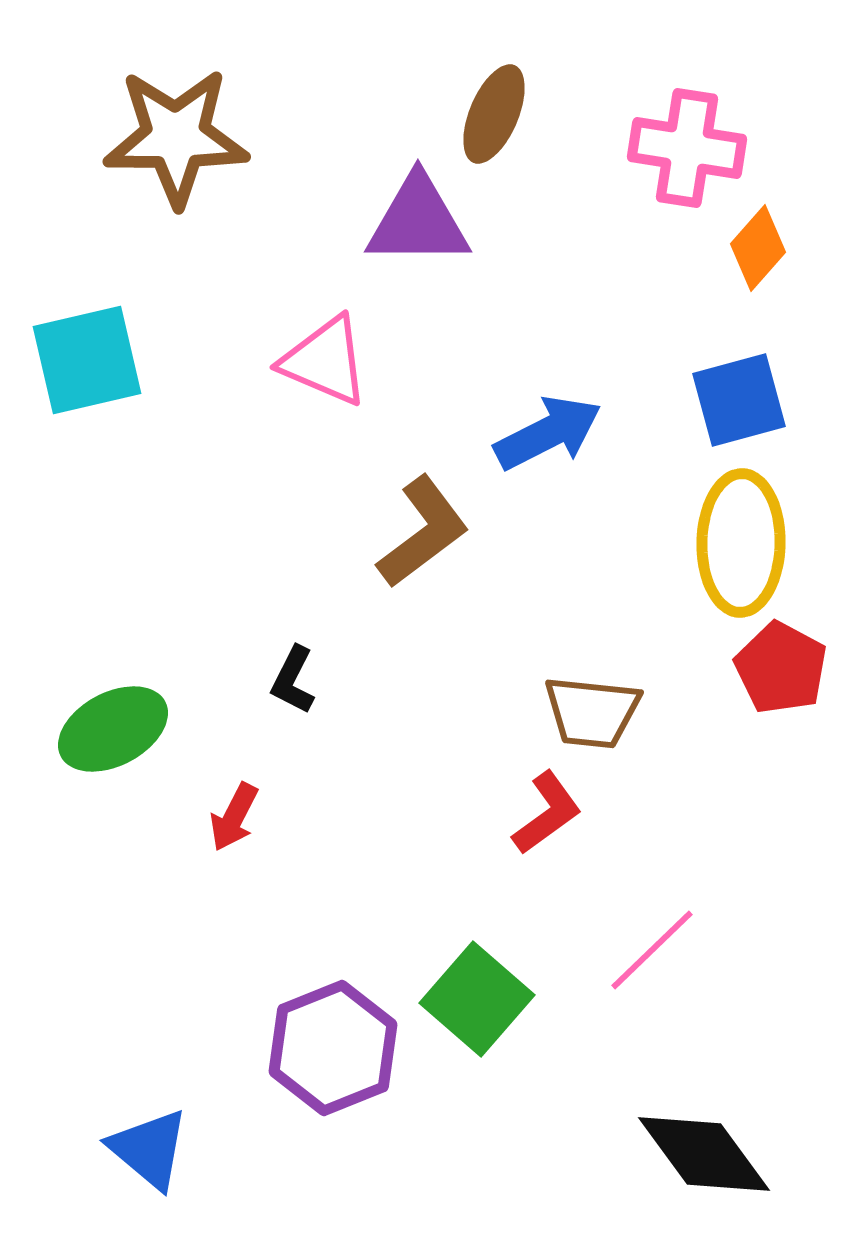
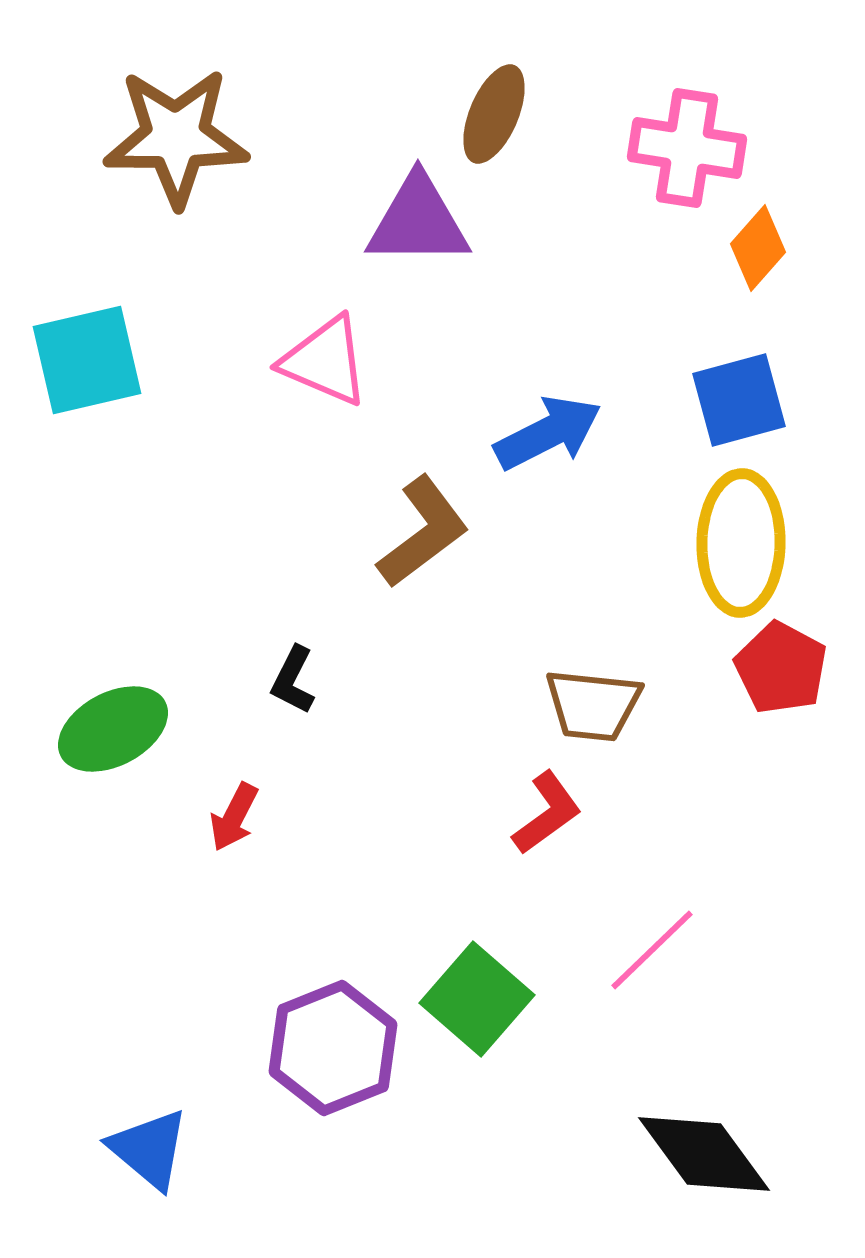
brown trapezoid: moved 1 px right, 7 px up
